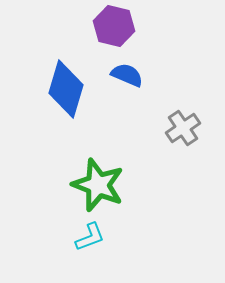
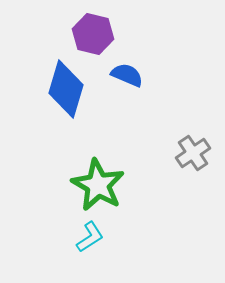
purple hexagon: moved 21 px left, 8 px down
gray cross: moved 10 px right, 25 px down
green star: rotated 8 degrees clockwise
cyan L-shape: rotated 12 degrees counterclockwise
